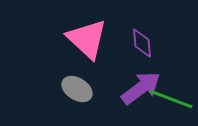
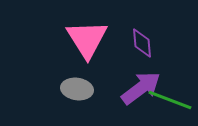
pink triangle: rotated 15 degrees clockwise
gray ellipse: rotated 24 degrees counterclockwise
green line: moved 1 px left, 1 px down
